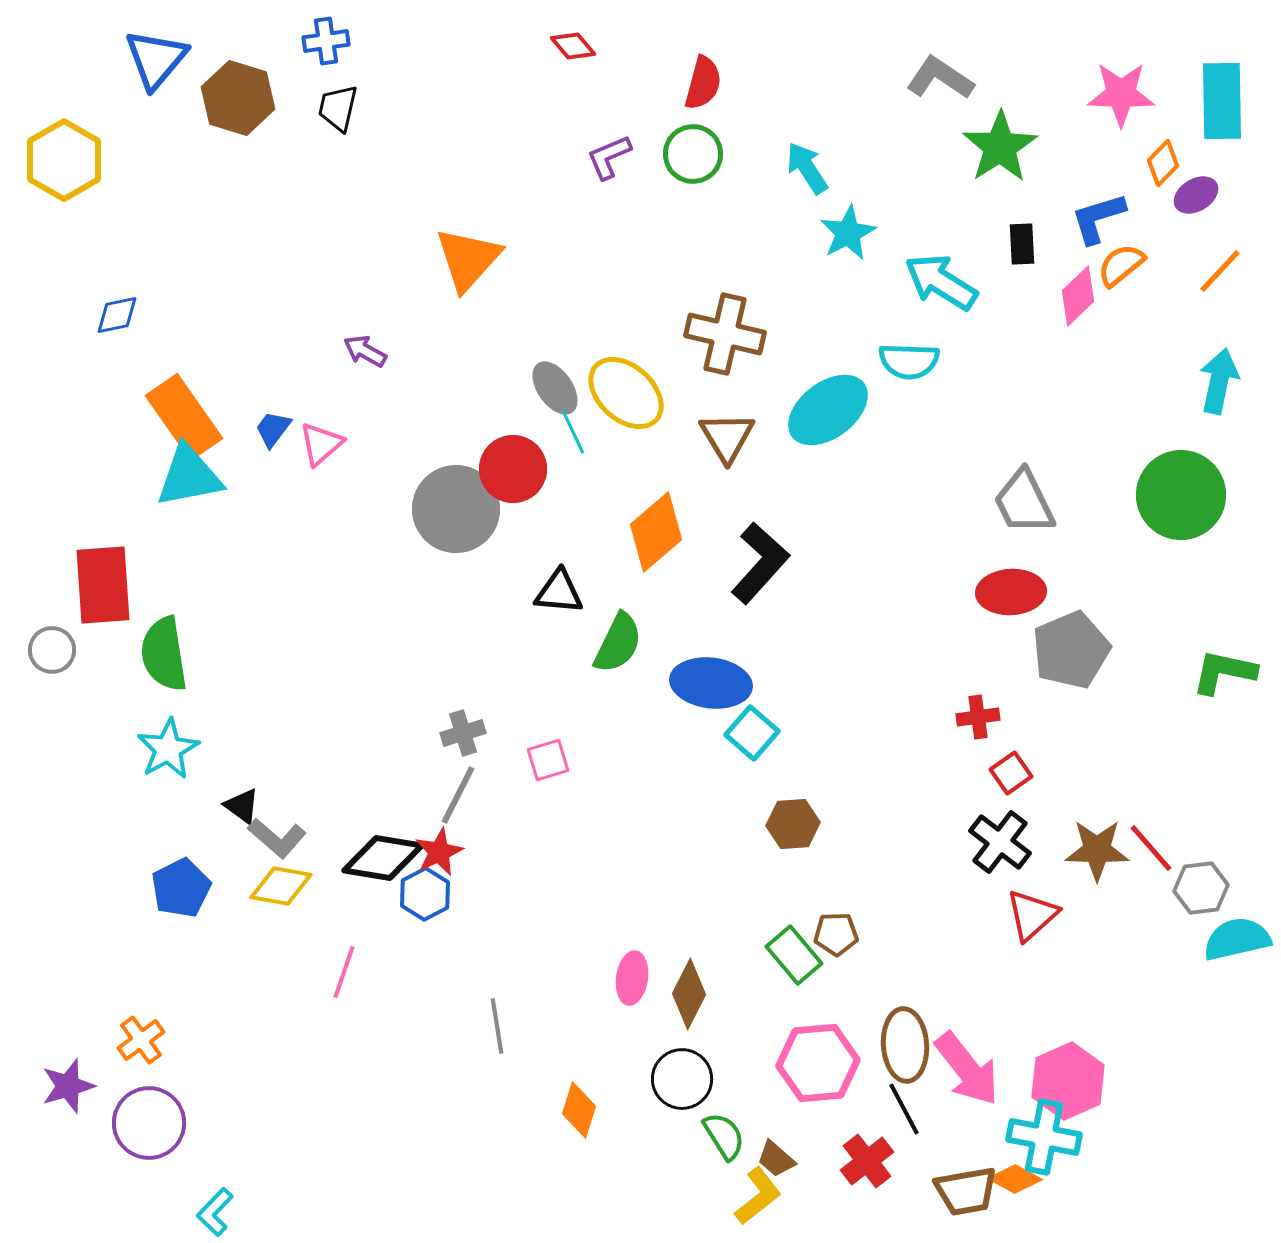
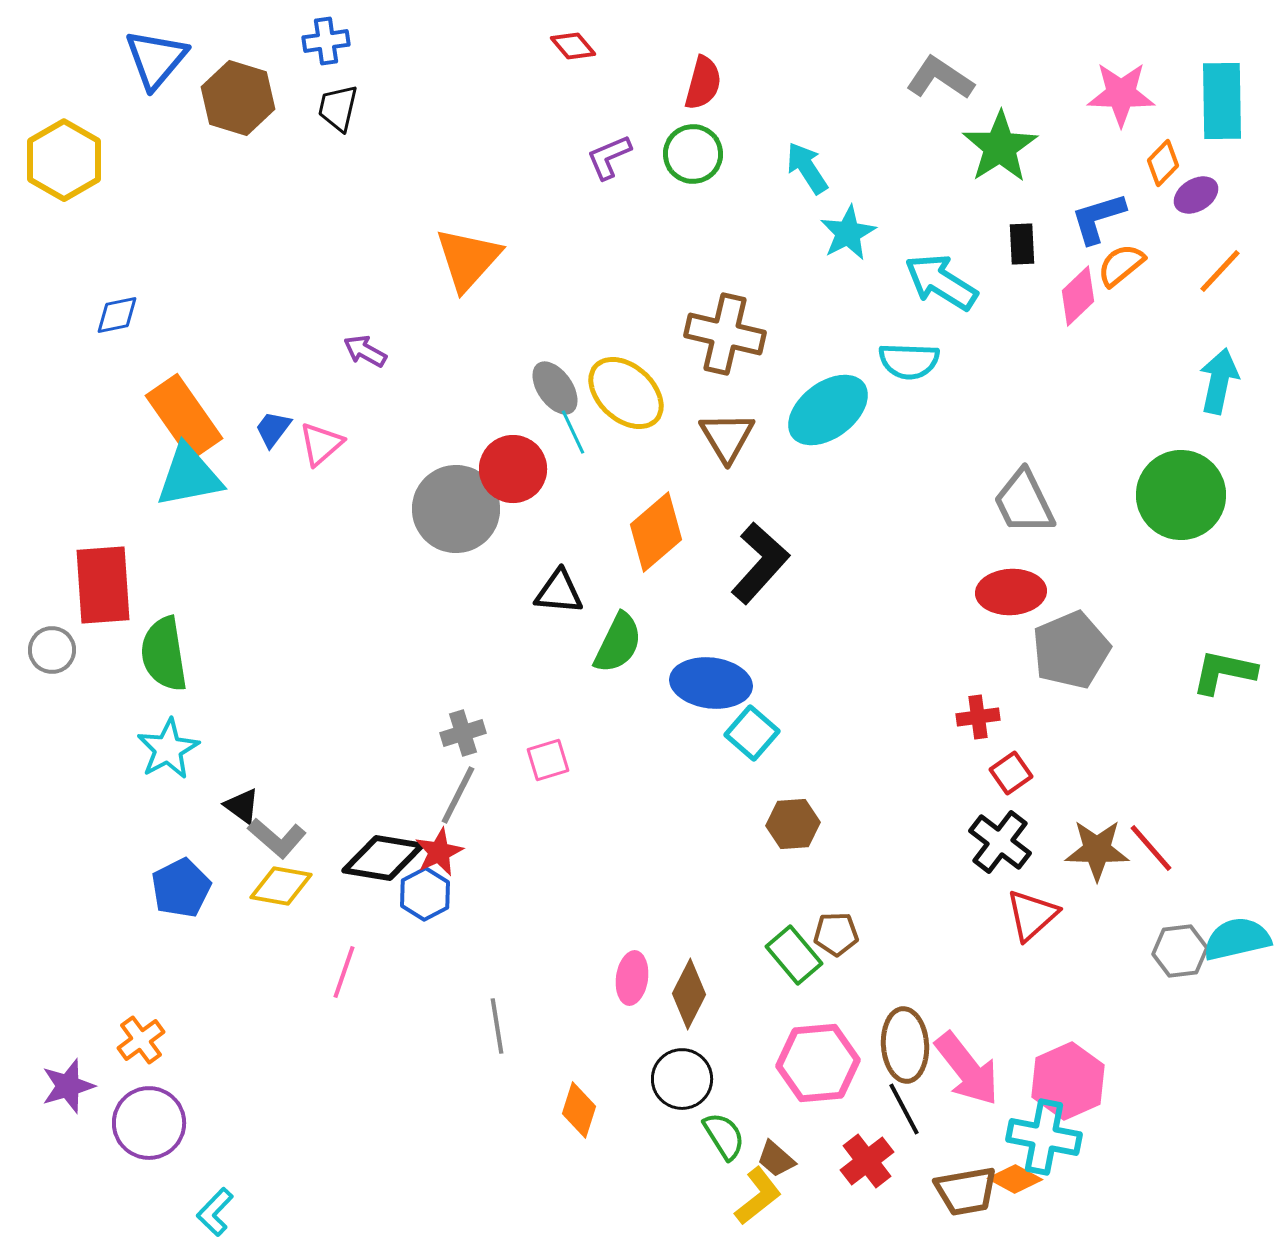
gray hexagon at (1201, 888): moved 21 px left, 63 px down
